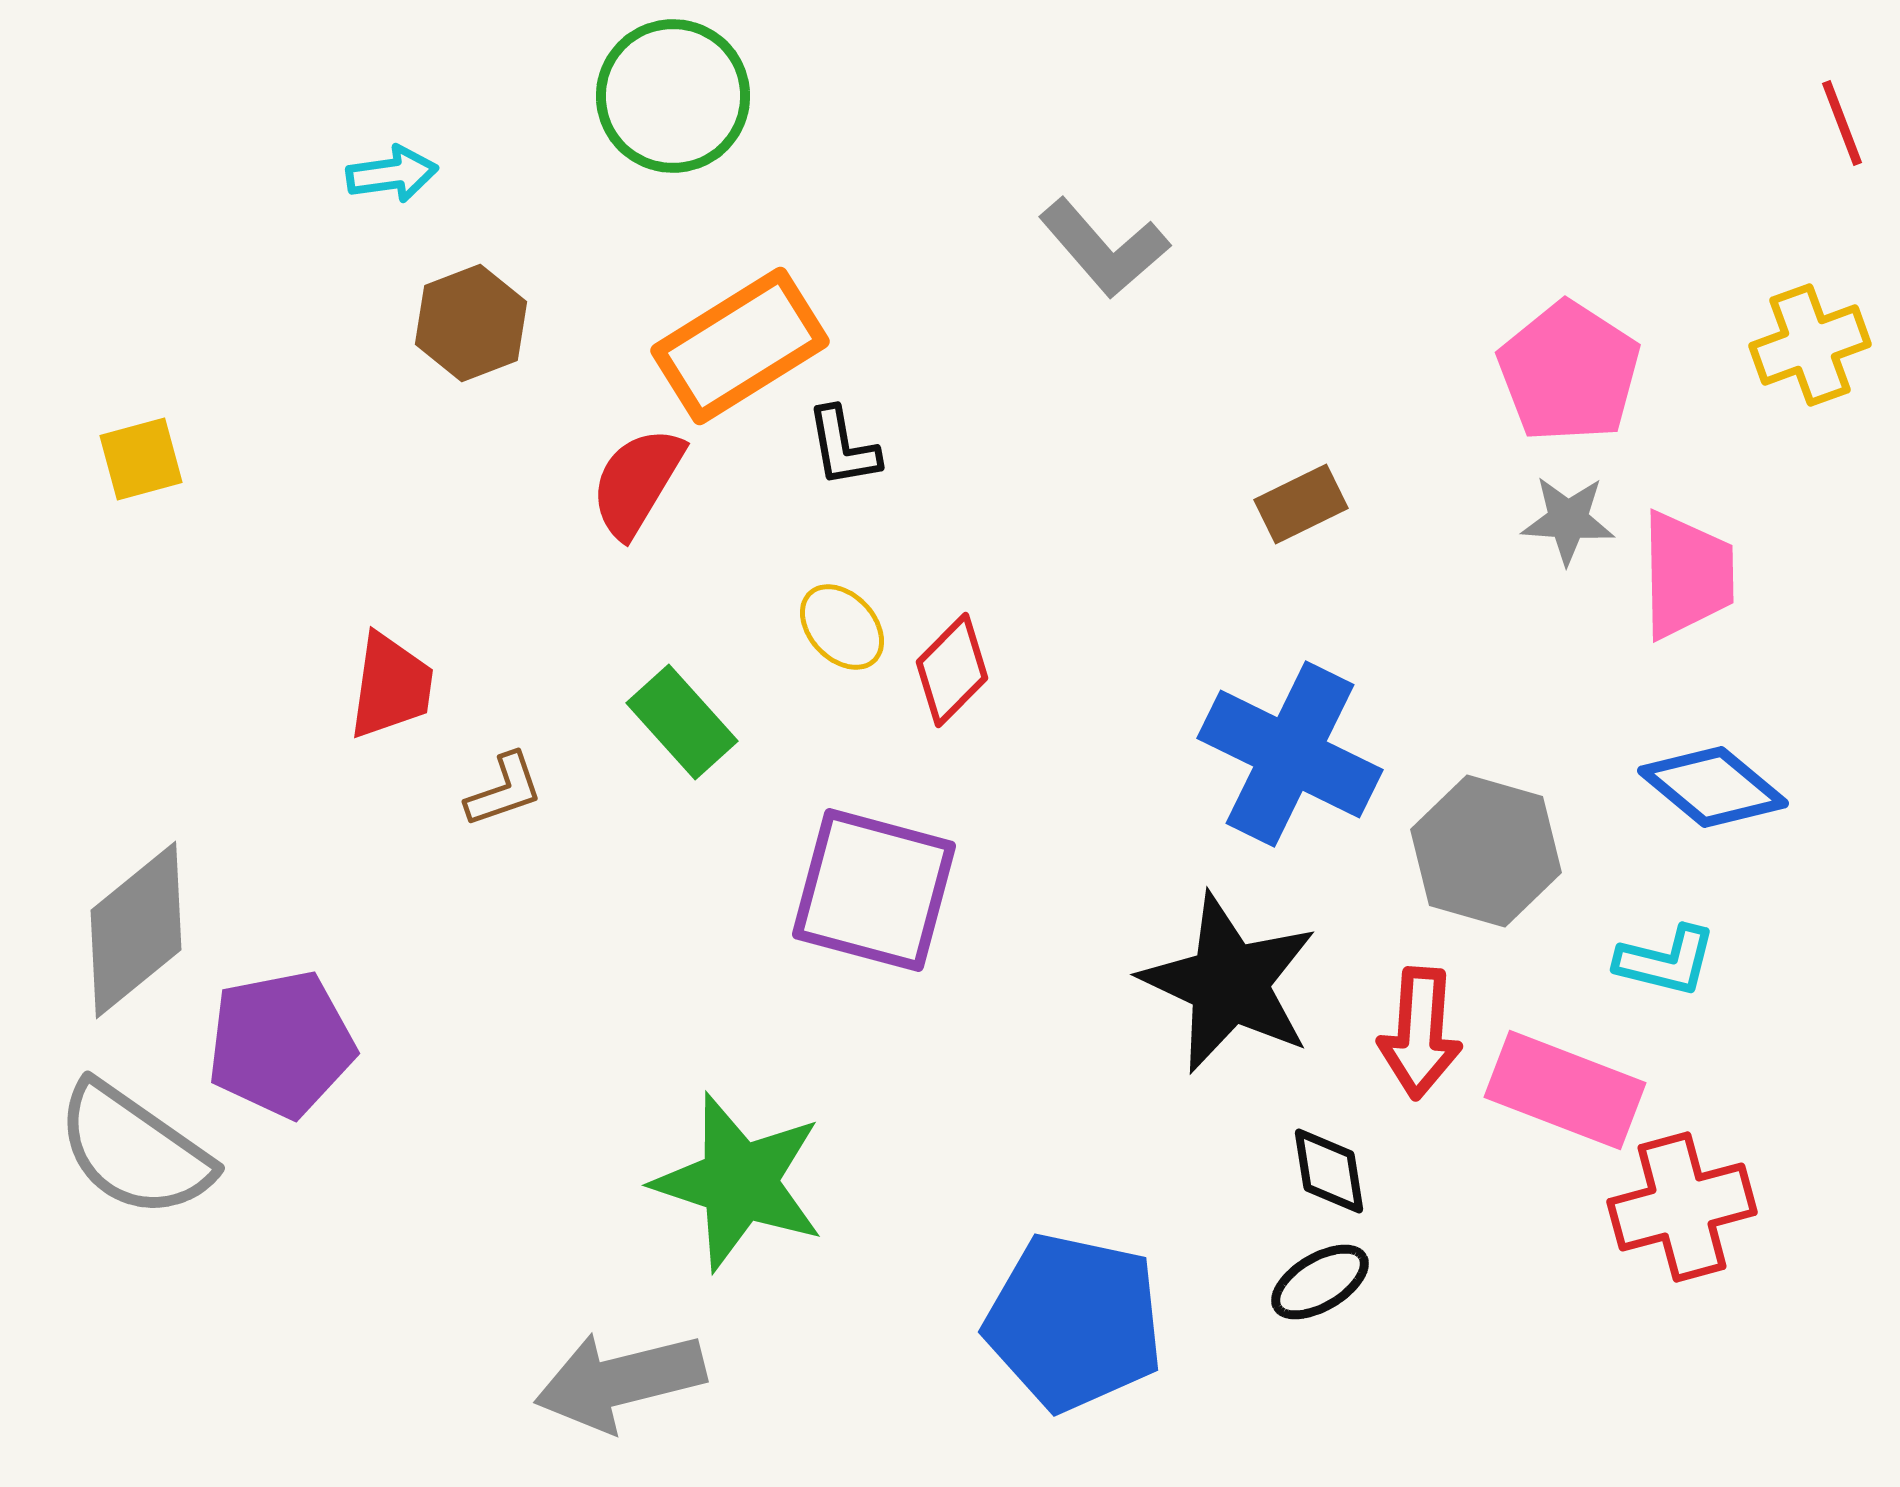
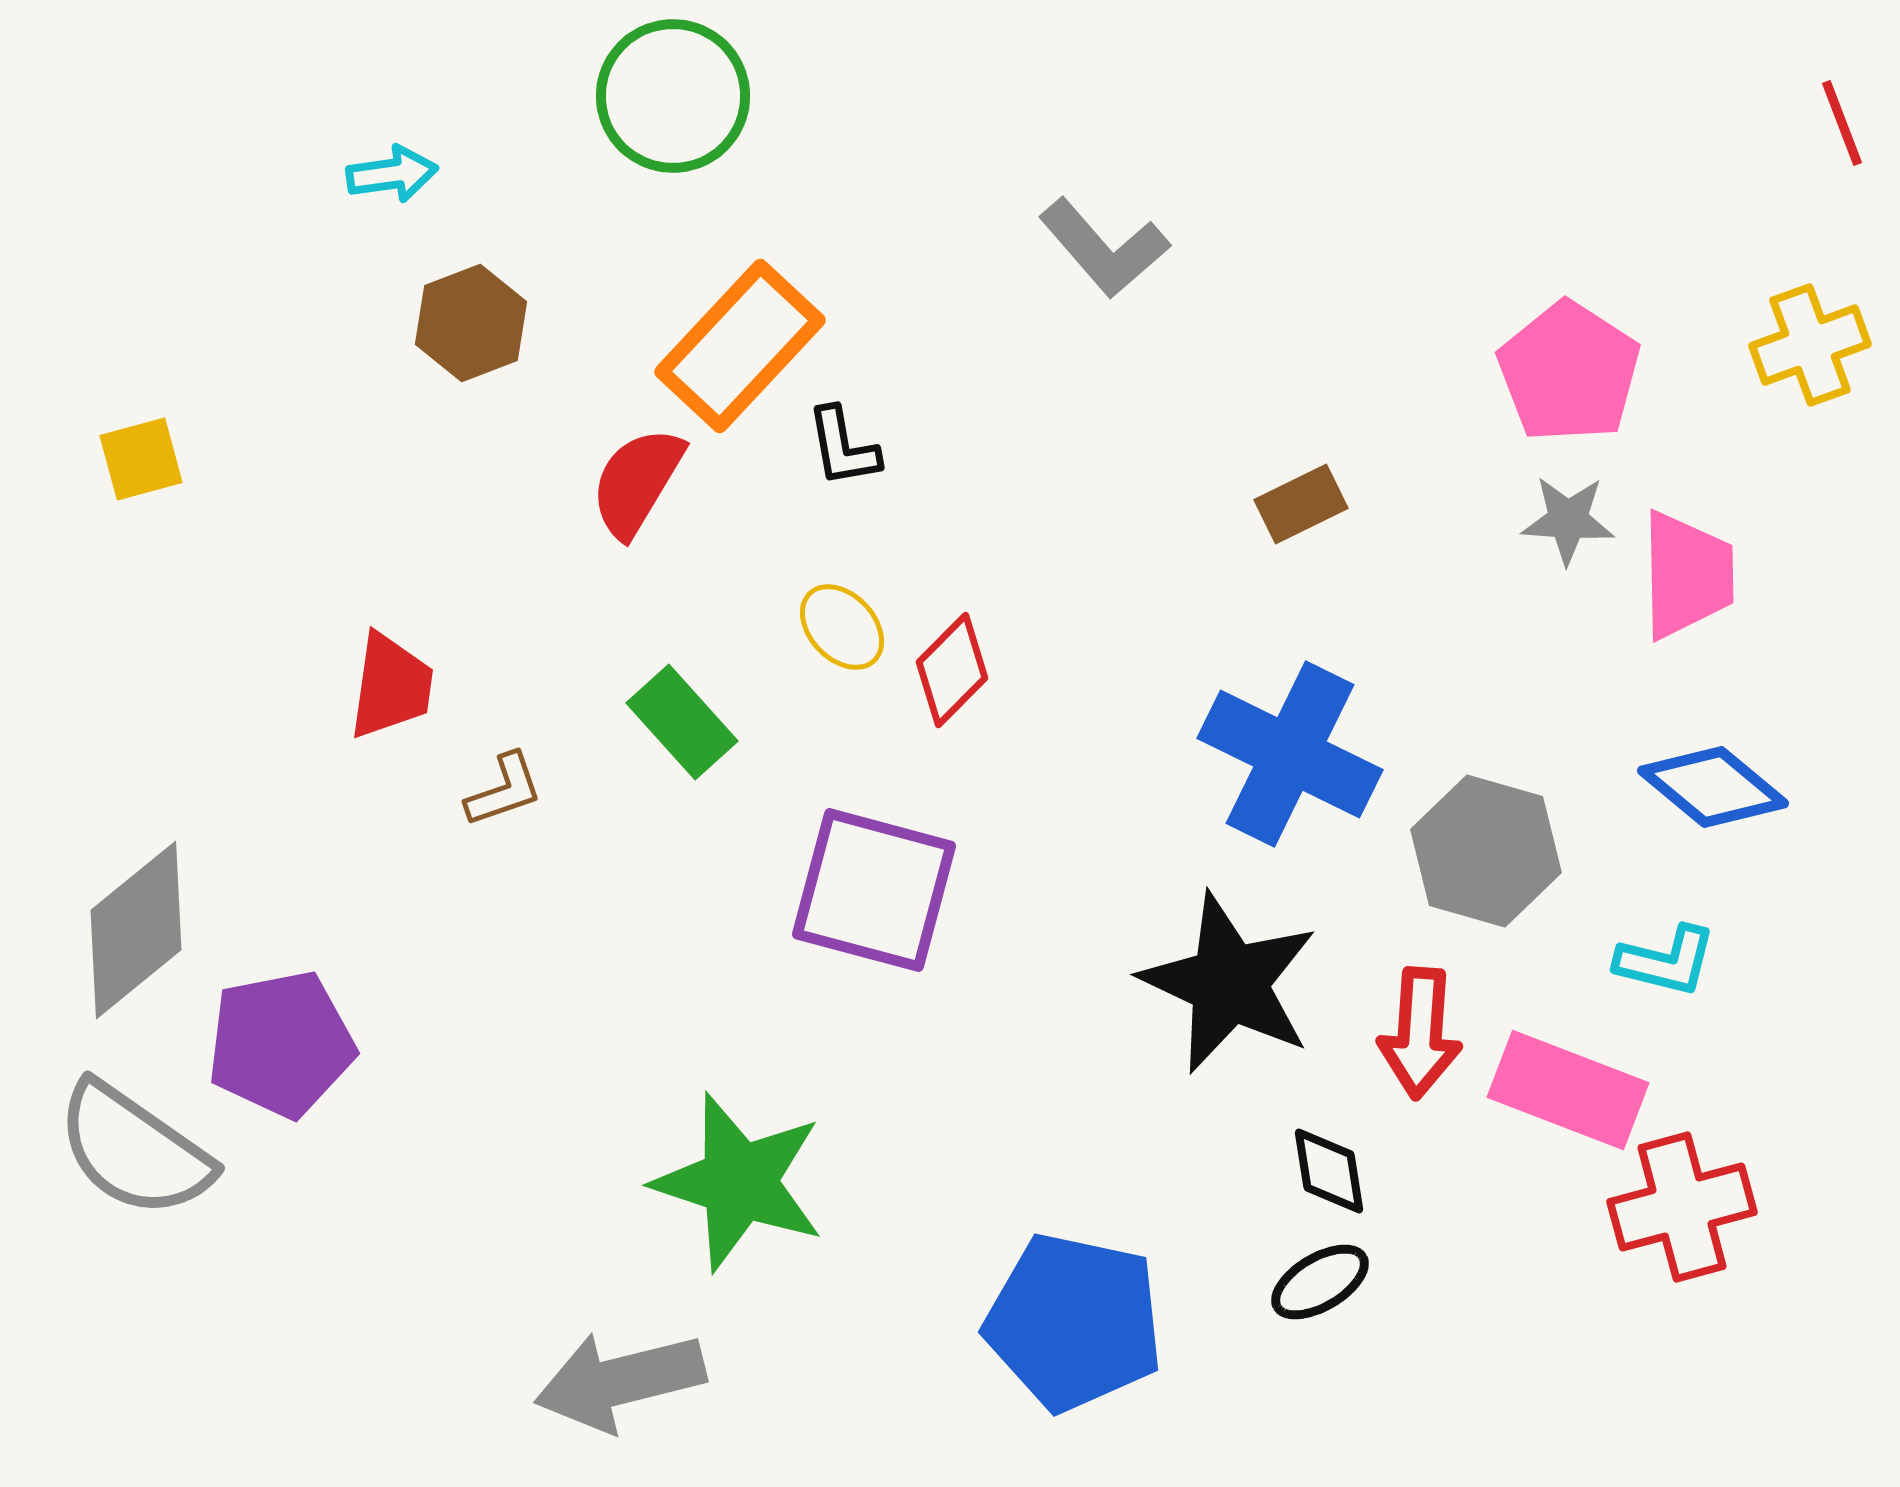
orange rectangle: rotated 15 degrees counterclockwise
pink rectangle: moved 3 px right
